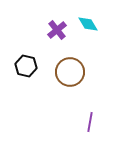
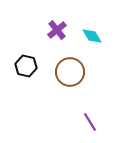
cyan diamond: moved 4 px right, 12 px down
purple line: rotated 42 degrees counterclockwise
